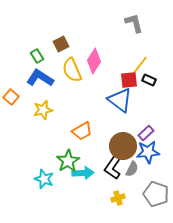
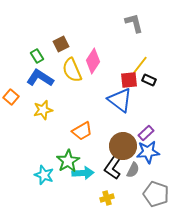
pink diamond: moved 1 px left
gray semicircle: moved 1 px right, 1 px down
cyan star: moved 4 px up
yellow cross: moved 11 px left
